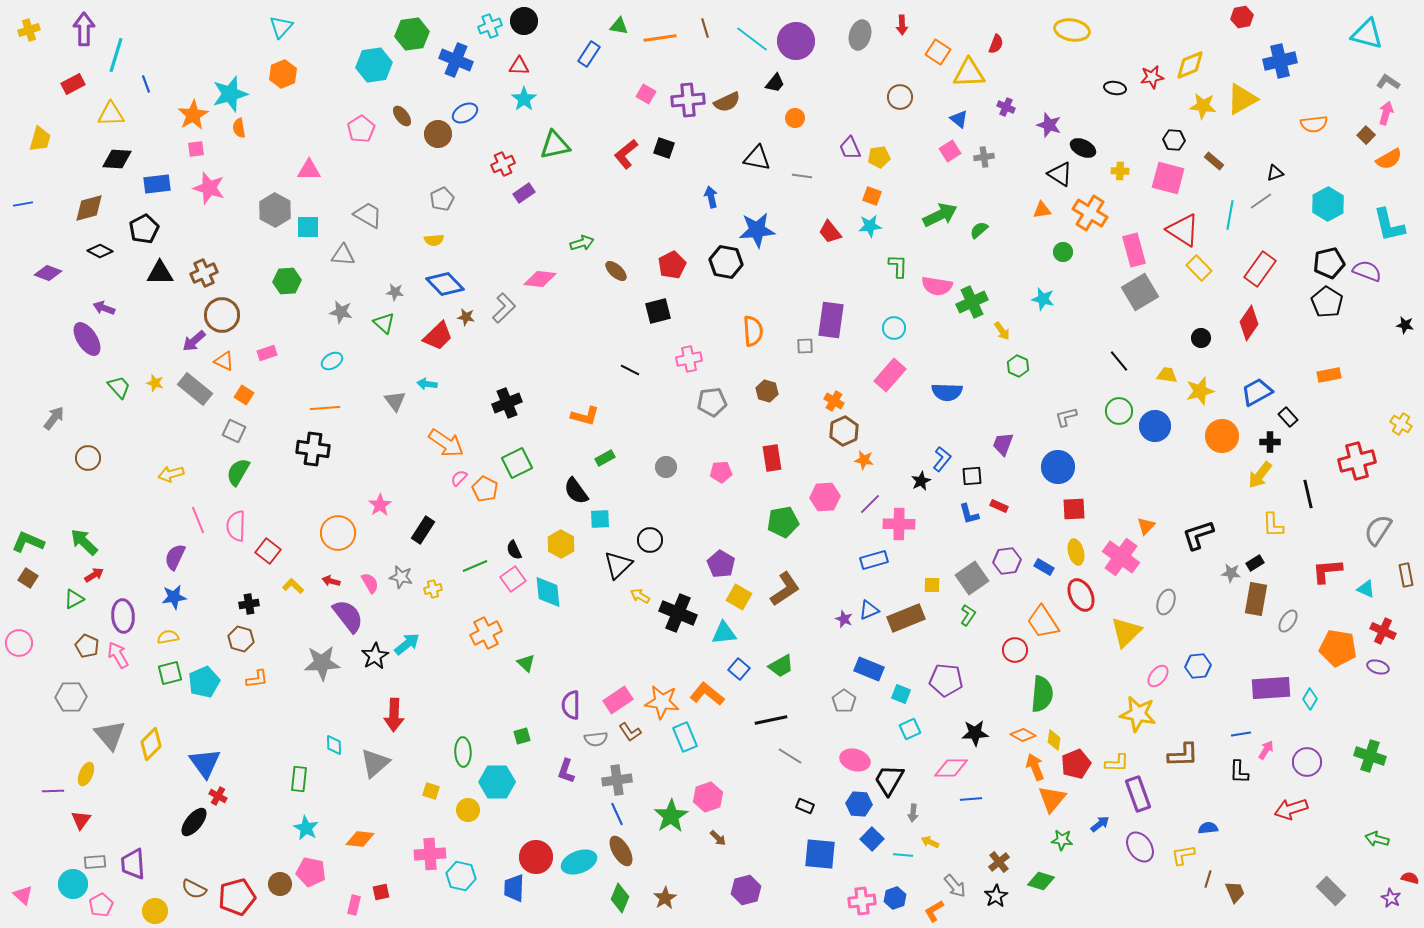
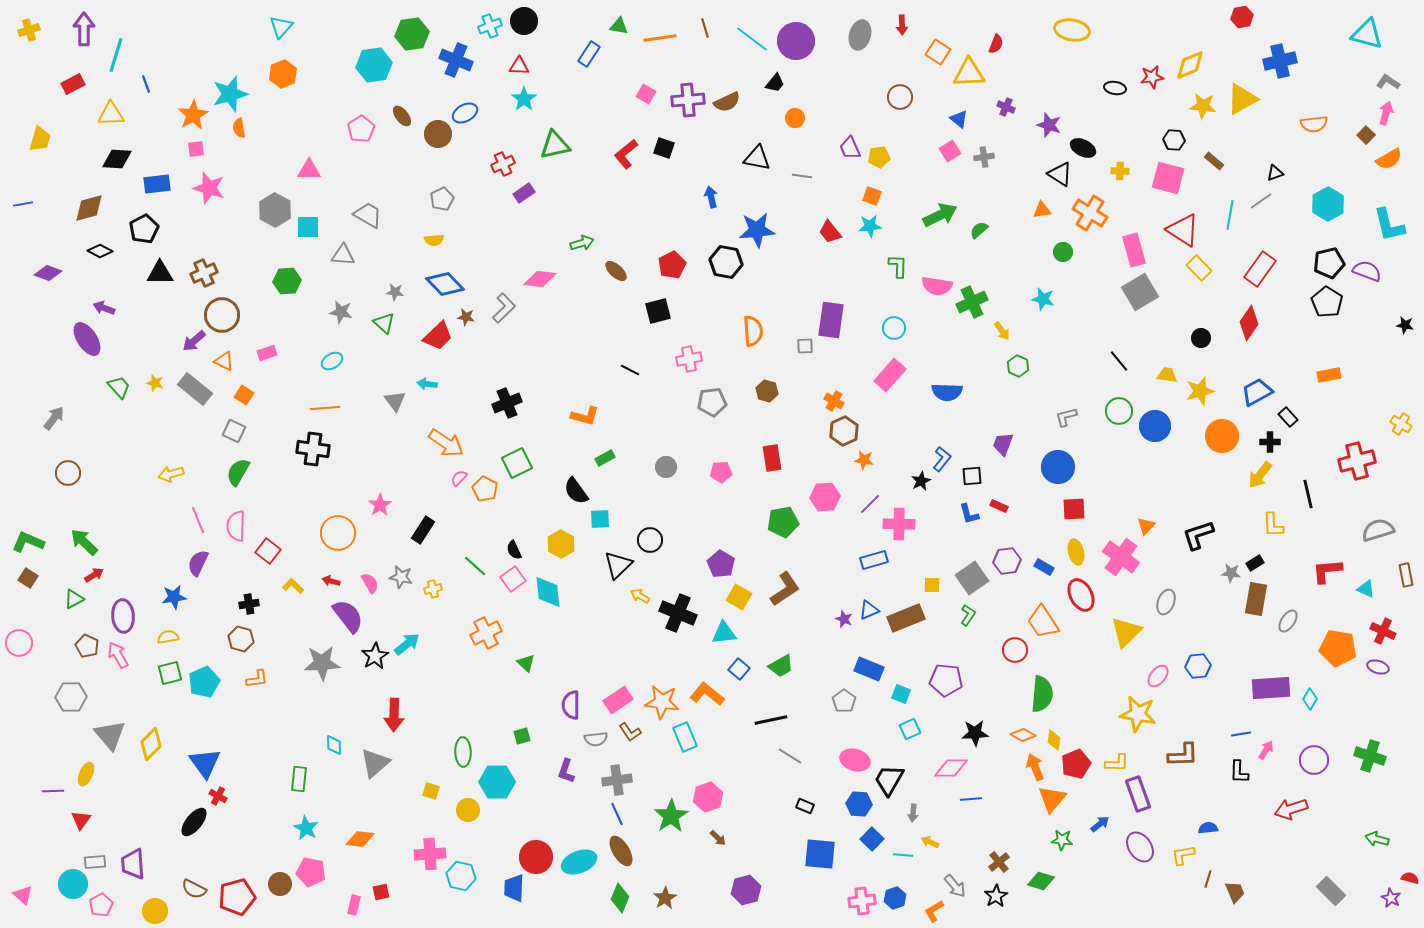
brown circle at (88, 458): moved 20 px left, 15 px down
gray semicircle at (1378, 530): rotated 40 degrees clockwise
purple semicircle at (175, 557): moved 23 px right, 6 px down
green line at (475, 566): rotated 65 degrees clockwise
purple circle at (1307, 762): moved 7 px right, 2 px up
